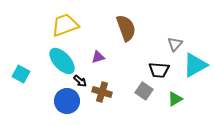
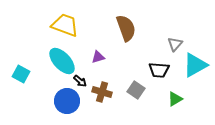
yellow trapezoid: rotated 40 degrees clockwise
gray square: moved 8 px left, 1 px up
